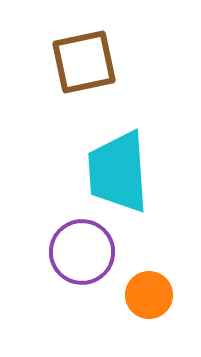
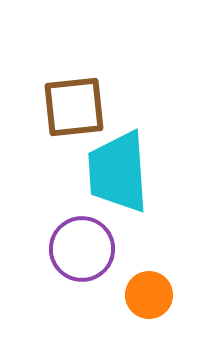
brown square: moved 10 px left, 45 px down; rotated 6 degrees clockwise
purple circle: moved 3 px up
